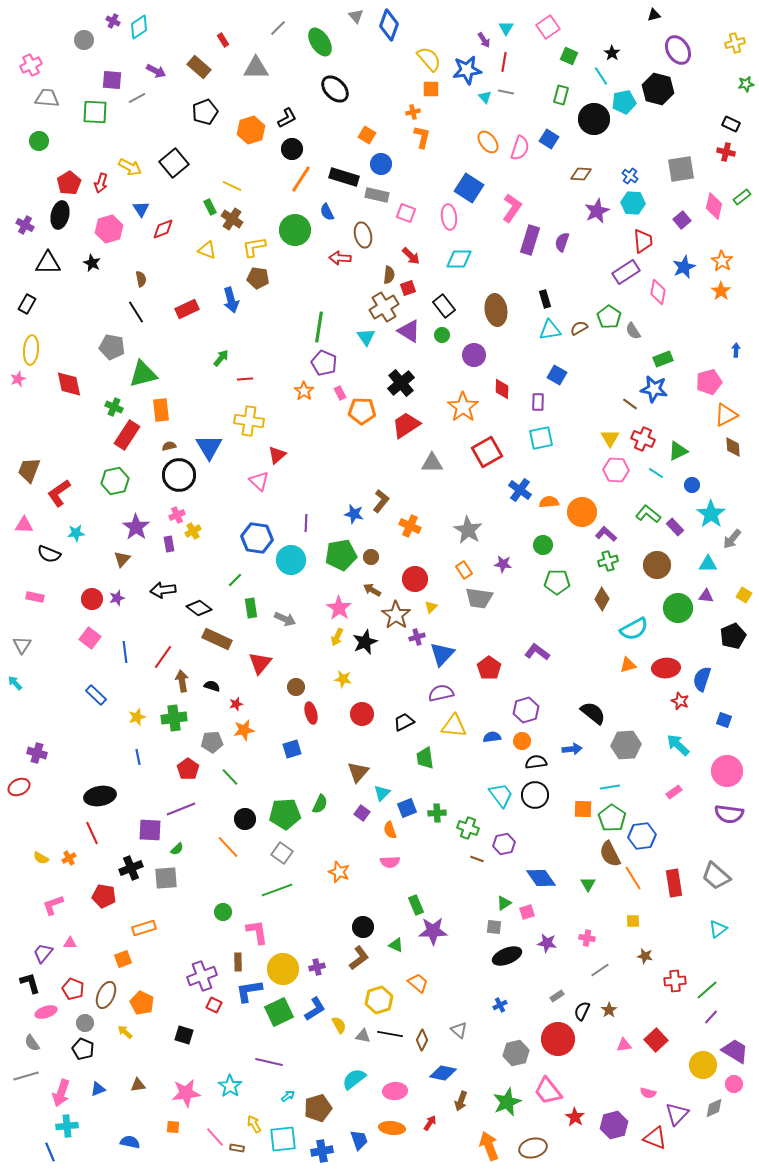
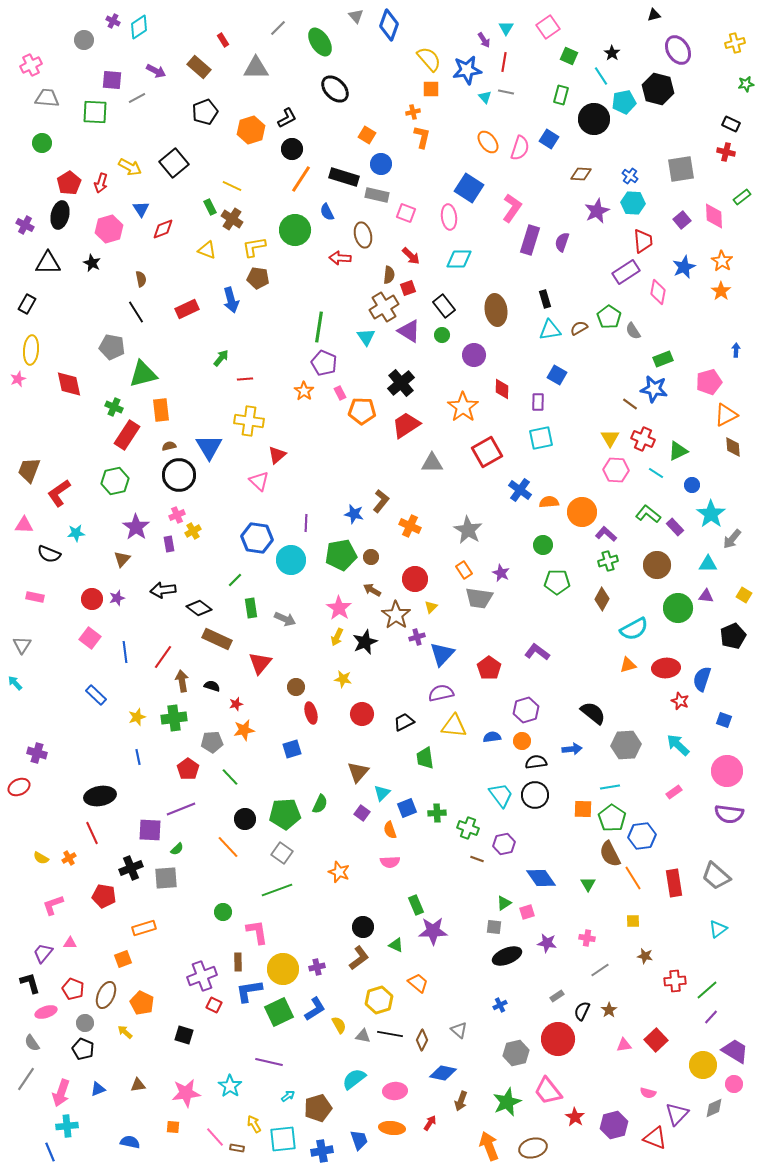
green circle at (39, 141): moved 3 px right, 2 px down
pink diamond at (714, 206): moved 10 px down; rotated 16 degrees counterclockwise
purple star at (503, 564): moved 2 px left, 9 px down; rotated 18 degrees clockwise
gray line at (26, 1076): moved 3 px down; rotated 40 degrees counterclockwise
